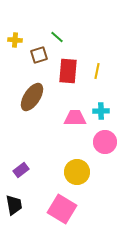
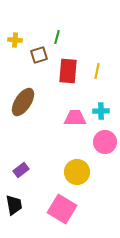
green line: rotated 64 degrees clockwise
brown ellipse: moved 9 px left, 5 px down
